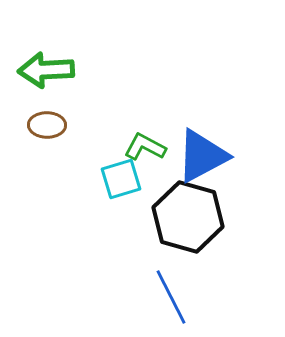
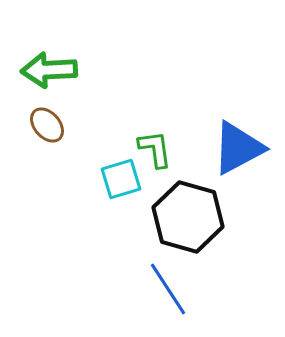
green arrow: moved 3 px right
brown ellipse: rotated 48 degrees clockwise
green L-shape: moved 10 px right, 2 px down; rotated 54 degrees clockwise
blue triangle: moved 36 px right, 8 px up
blue line: moved 3 px left, 8 px up; rotated 6 degrees counterclockwise
